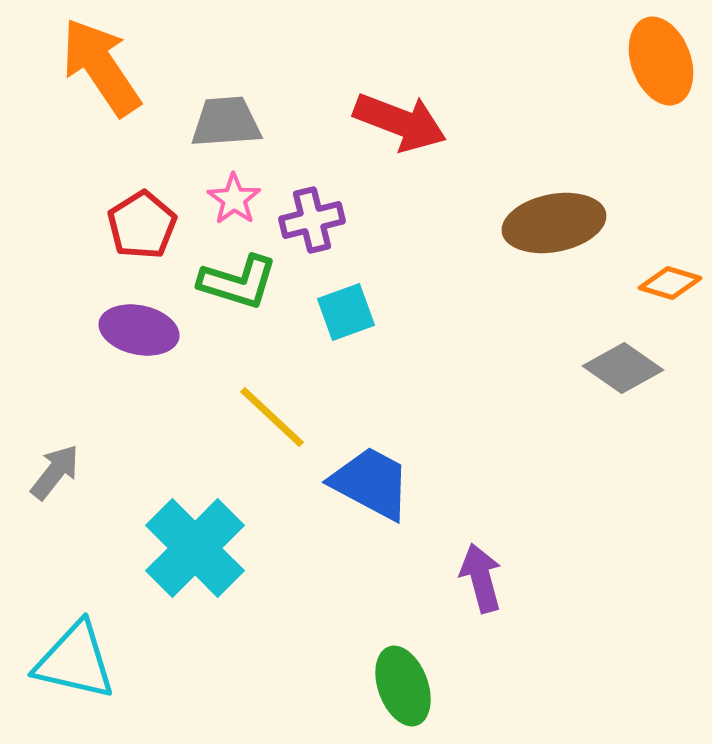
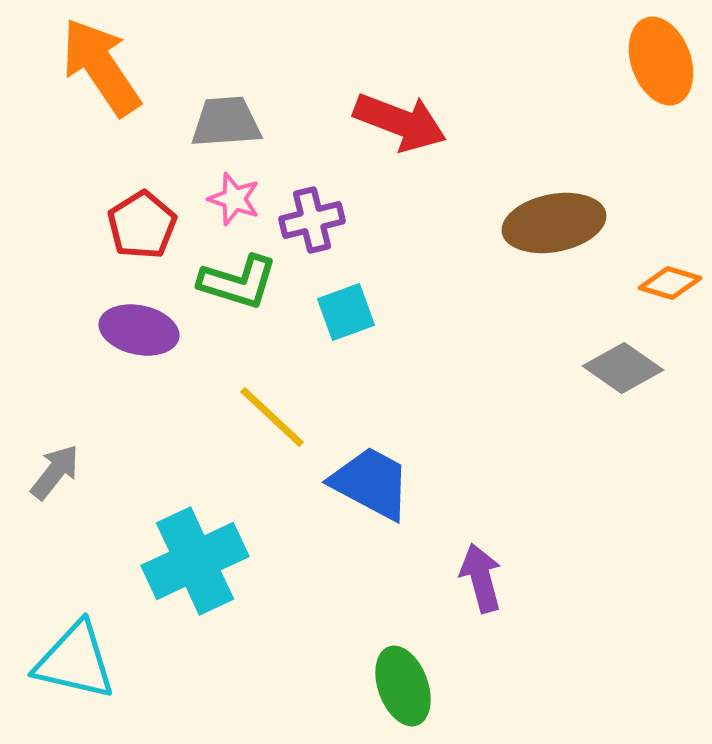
pink star: rotated 16 degrees counterclockwise
cyan cross: moved 13 px down; rotated 20 degrees clockwise
